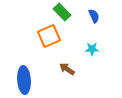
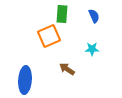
green rectangle: moved 2 px down; rotated 48 degrees clockwise
blue ellipse: moved 1 px right; rotated 8 degrees clockwise
